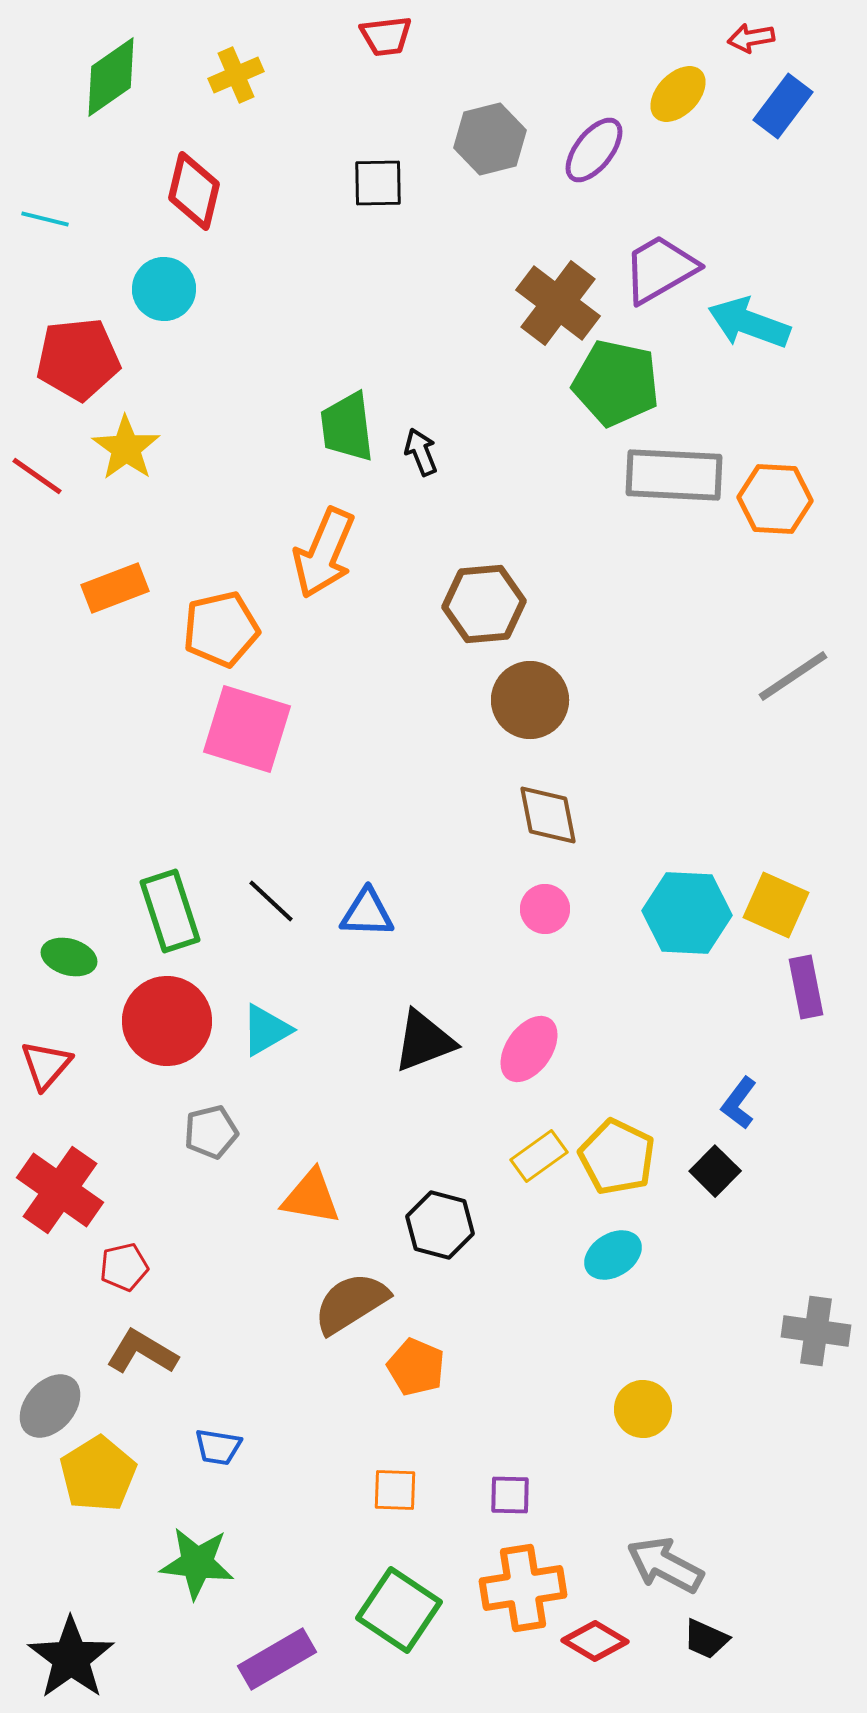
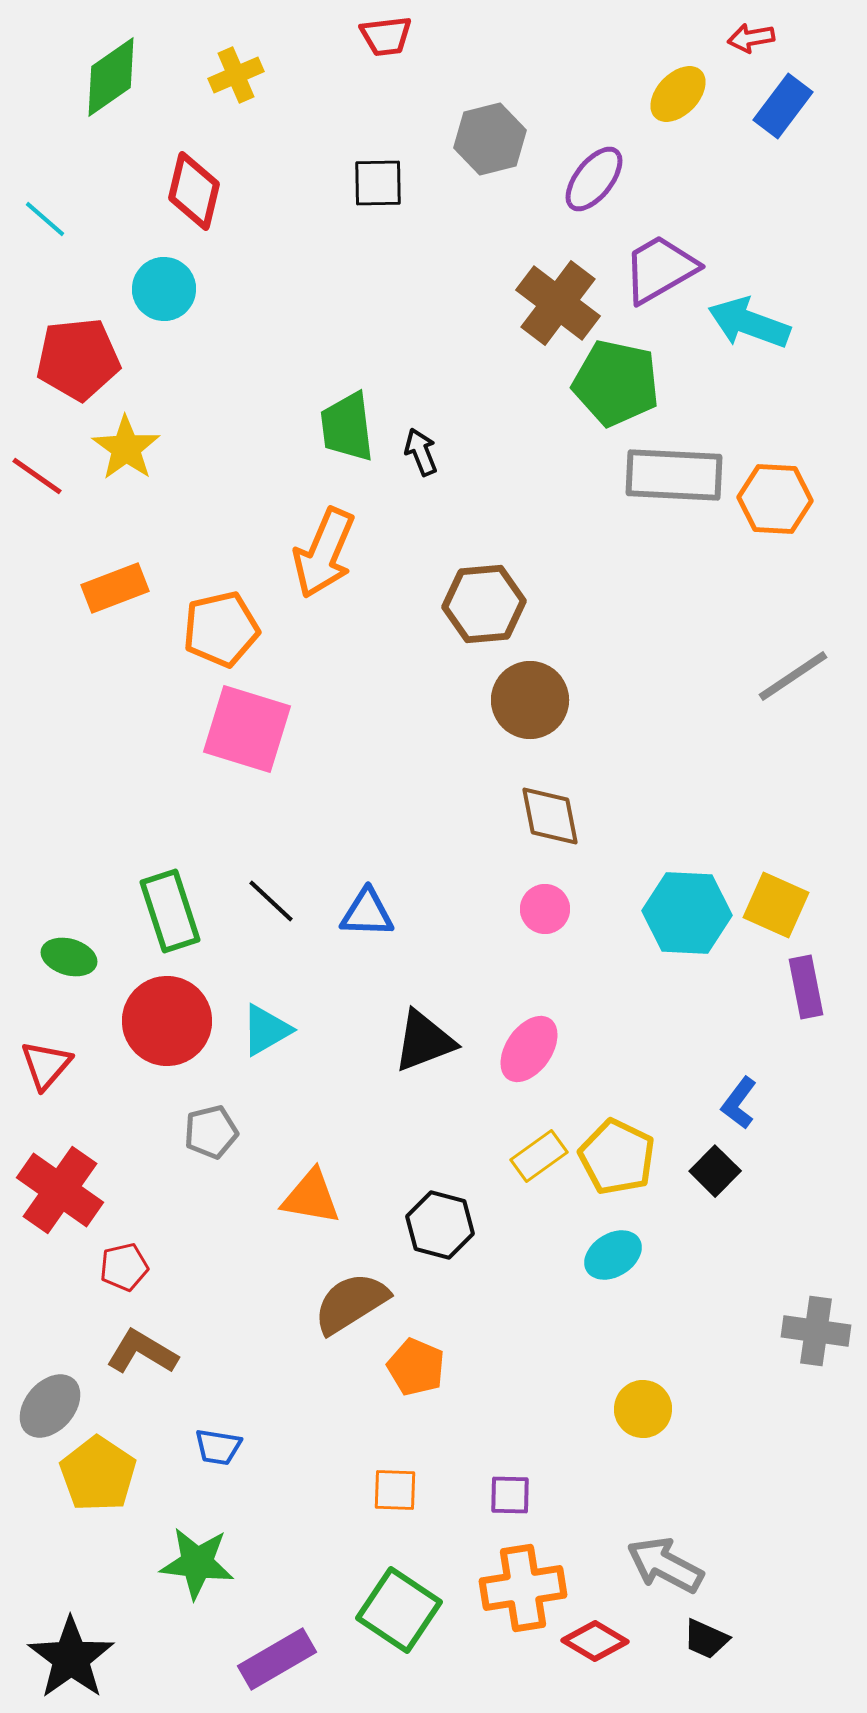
purple ellipse at (594, 150): moved 29 px down
cyan line at (45, 219): rotated 27 degrees clockwise
brown diamond at (548, 815): moved 2 px right, 1 px down
yellow pentagon at (98, 1474): rotated 6 degrees counterclockwise
